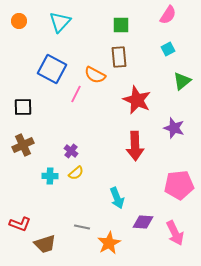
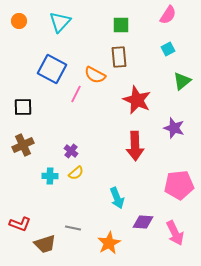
gray line: moved 9 px left, 1 px down
